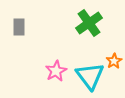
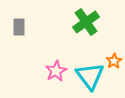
green cross: moved 3 px left, 1 px up
